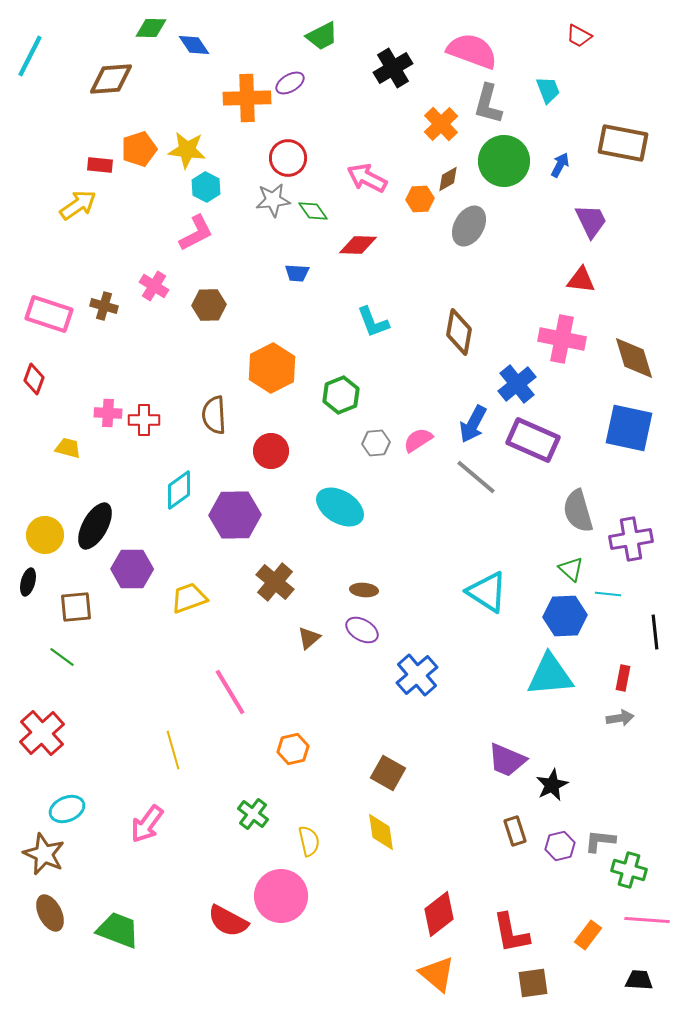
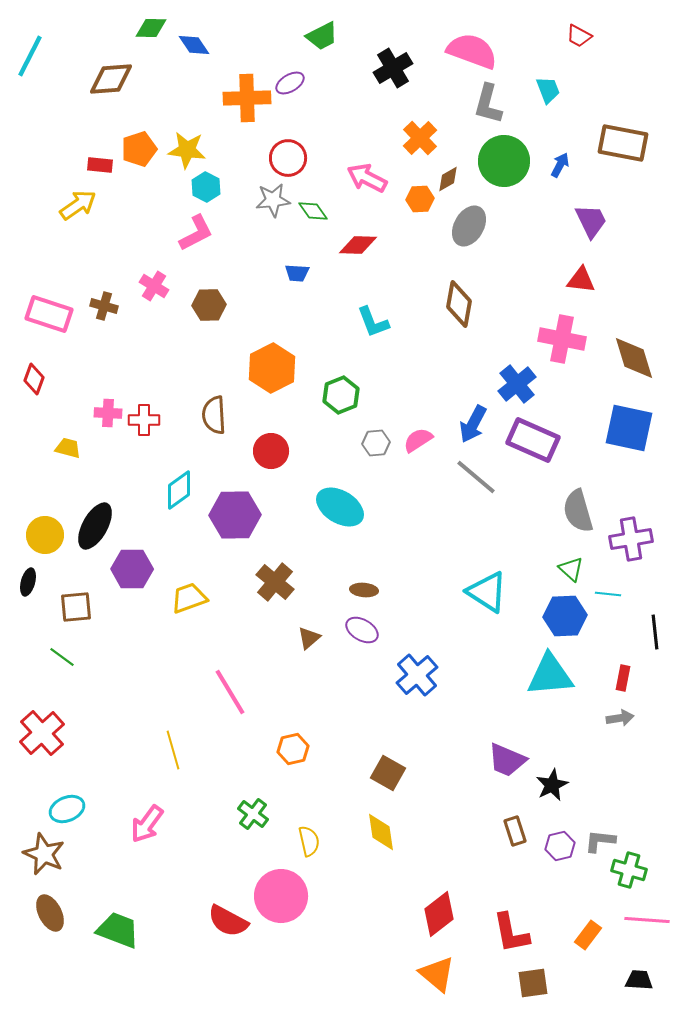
orange cross at (441, 124): moved 21 px left, 14 px down
brown diamond at (459, 332): moved 28 px up
